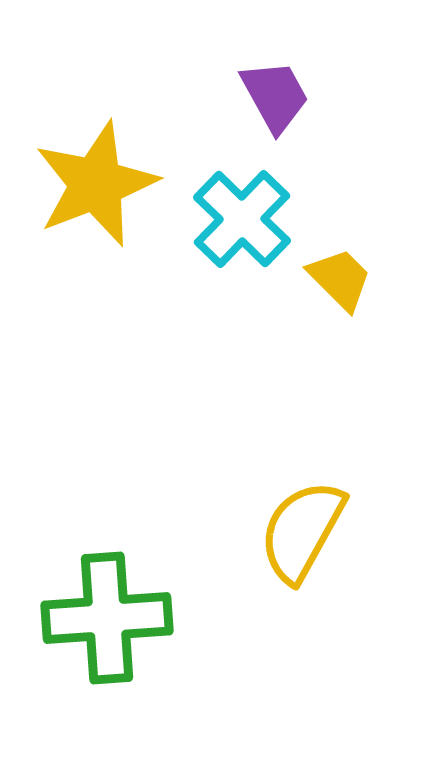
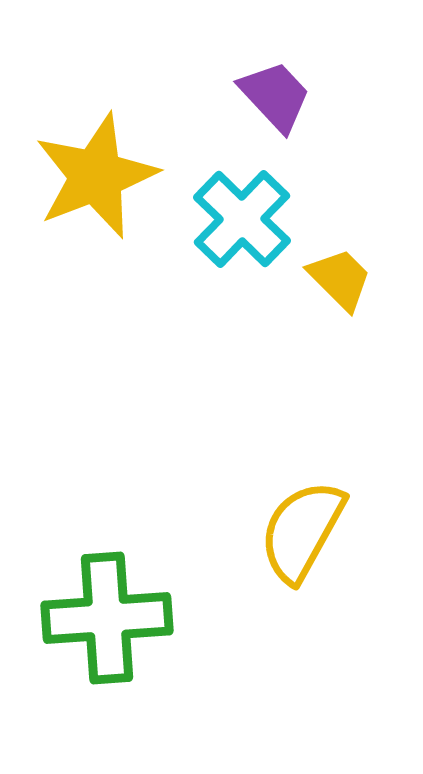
purple trapezoid: rotated 14 degrees counterclockwise
yellow star: moved 8 px up
